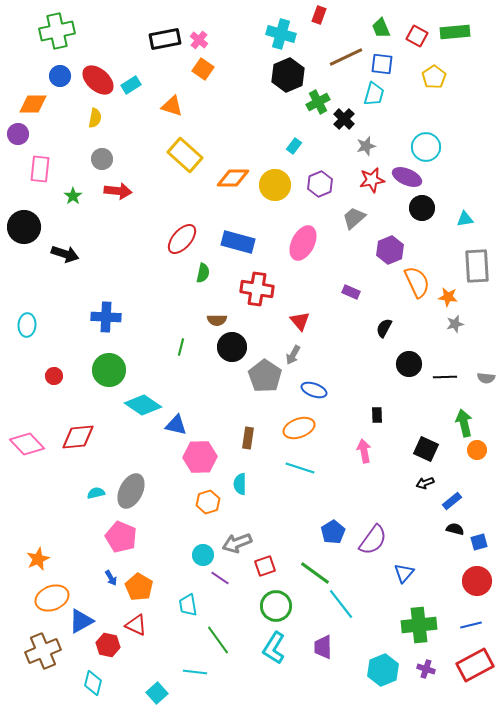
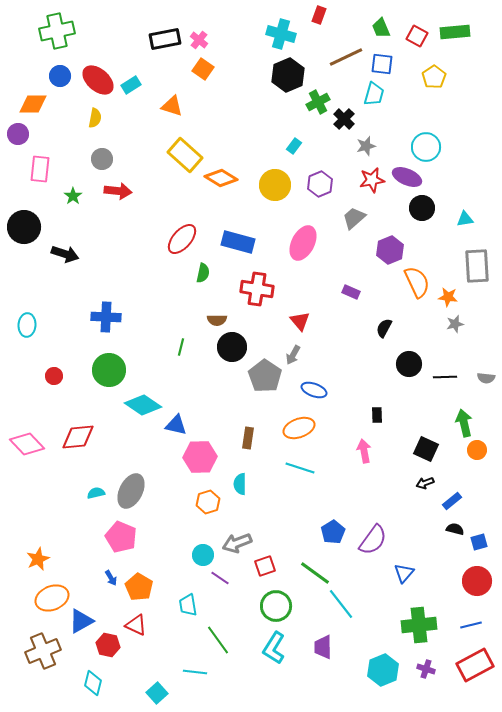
orange diamond at (233, 178): moved 12 px left; rotated 32 degrees clockwise
